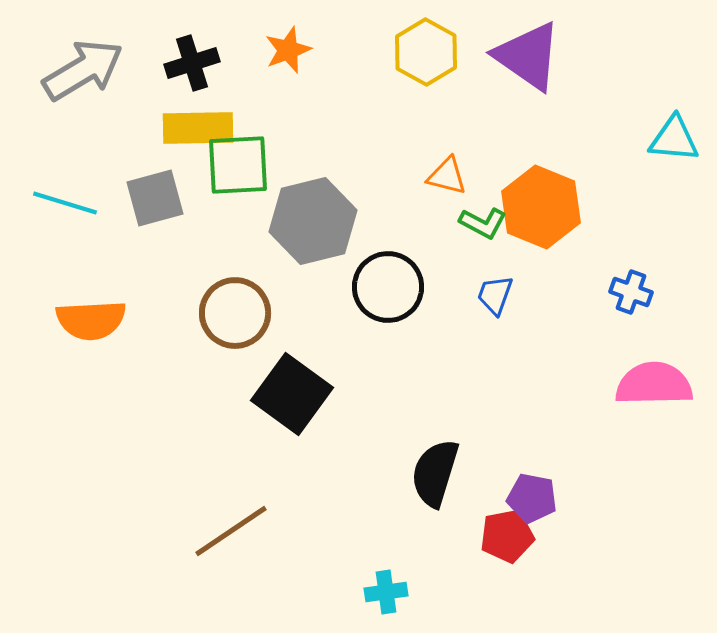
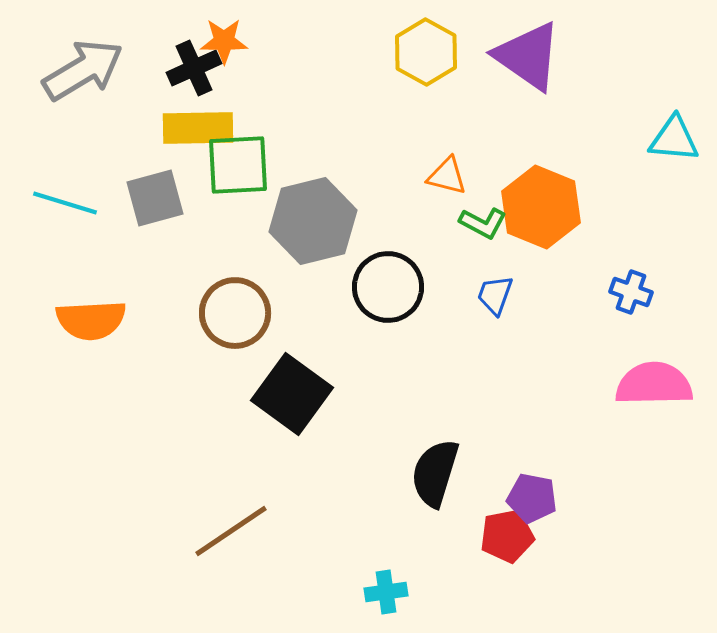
orange star: moved 64 px left, 9 px up; rotated 21 degrees clockwise
black cross: moved 2 px right, 5 px down; rotated 6 degrees counterclockwise
